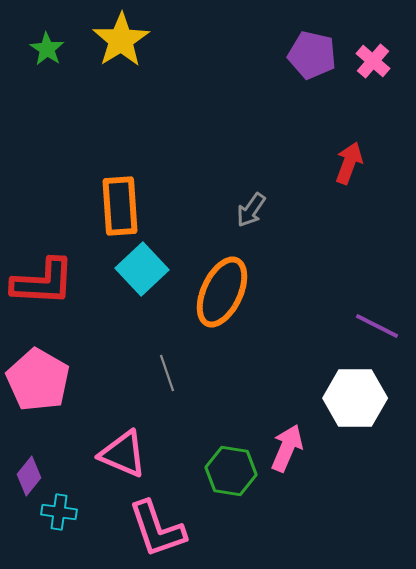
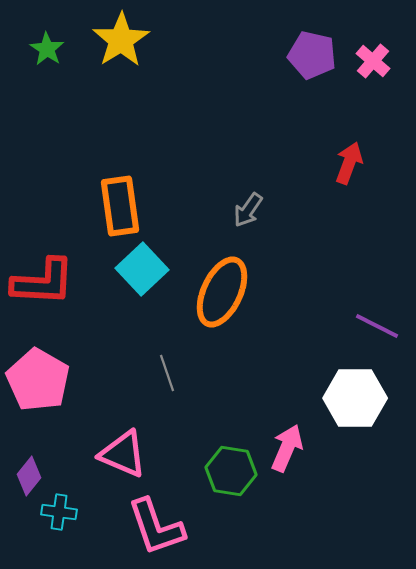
orange rectangle: rotated 4 degrees counterclockwise
gray arrow: moved 3 px left
pink L-shape: moved 1 px left, 2 px up
